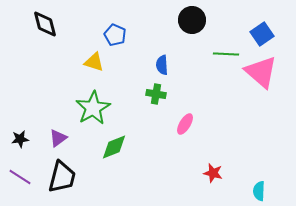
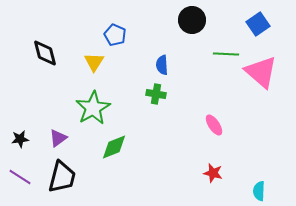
black diamond: moved 29 px down
blue square: moved 4 px left, 10 px up
yellow triangle: rotated 45 degrees clockwise
pink ellipse: moved 29 px right, 1 px down; rotated 65 degrees counterclockwise
